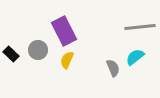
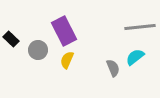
black rectangle: moved 15 px up
